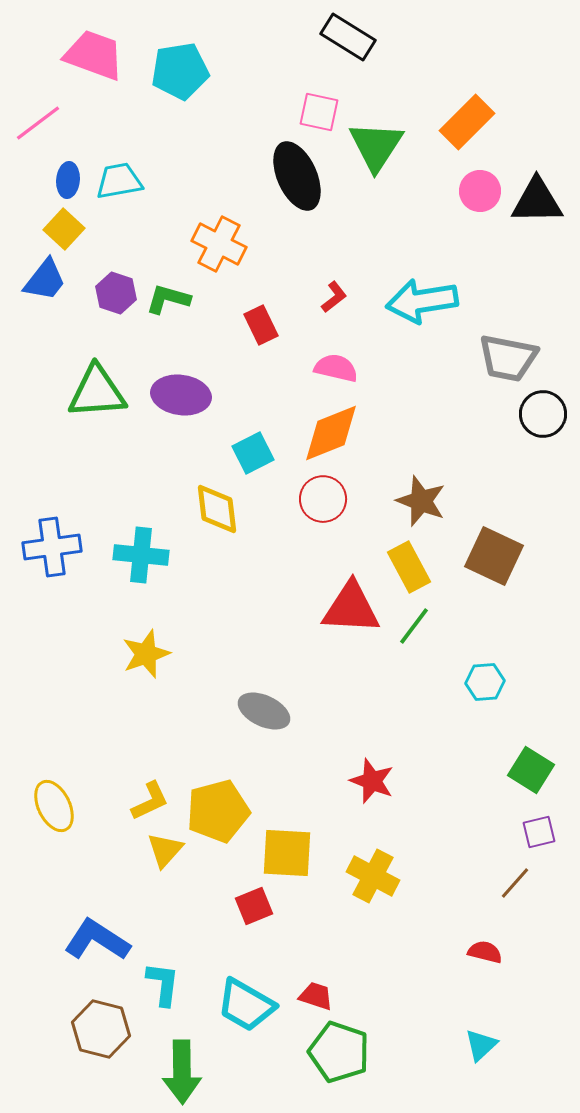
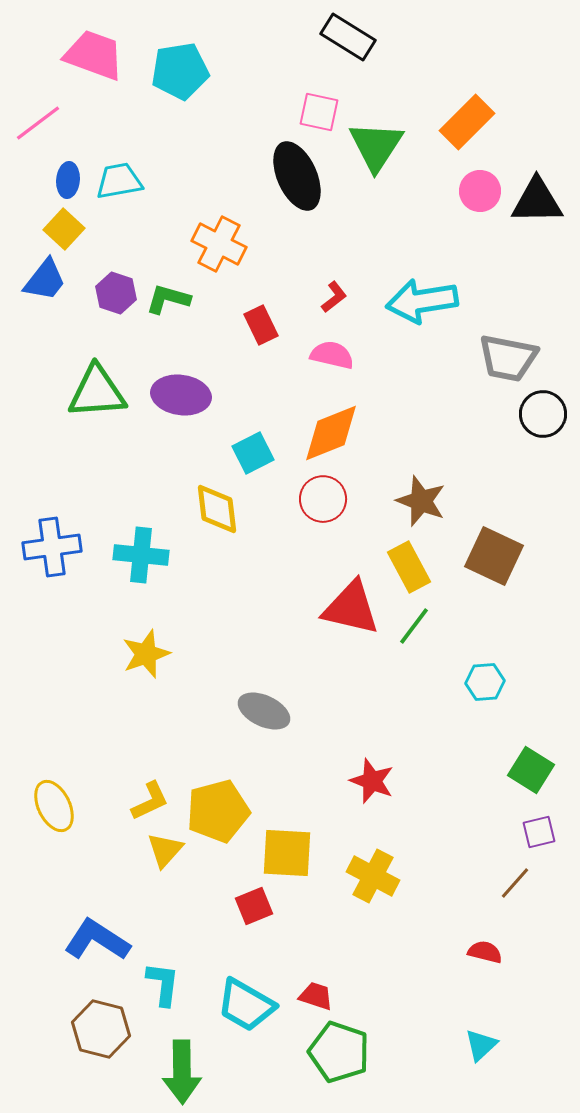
pink semicircle at (336, 368): moved 4 px left, 13 px up
red triangle at (351, 608): rotated 10 degrees clockwise
